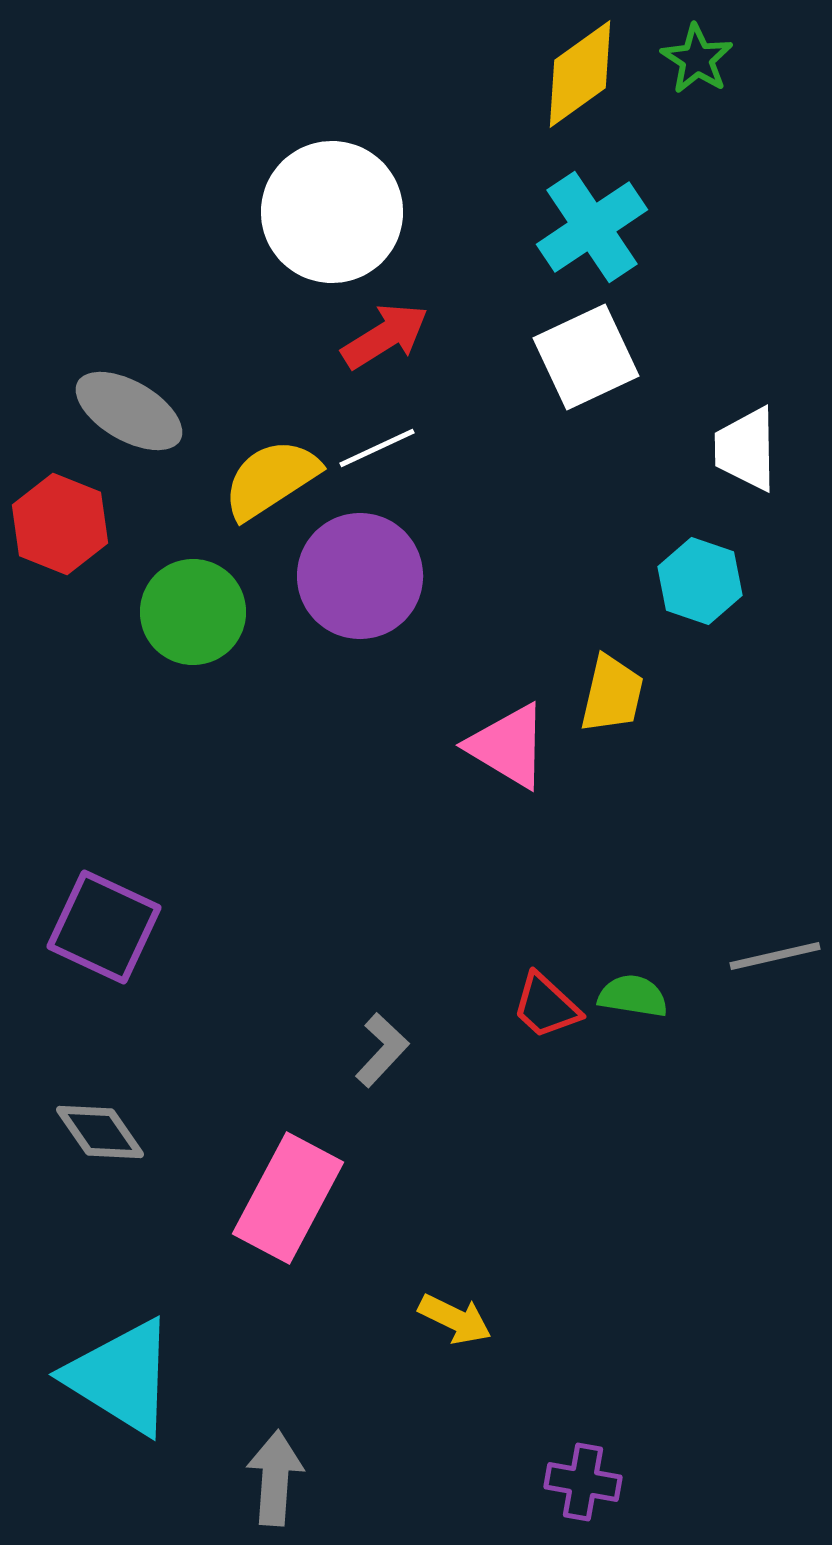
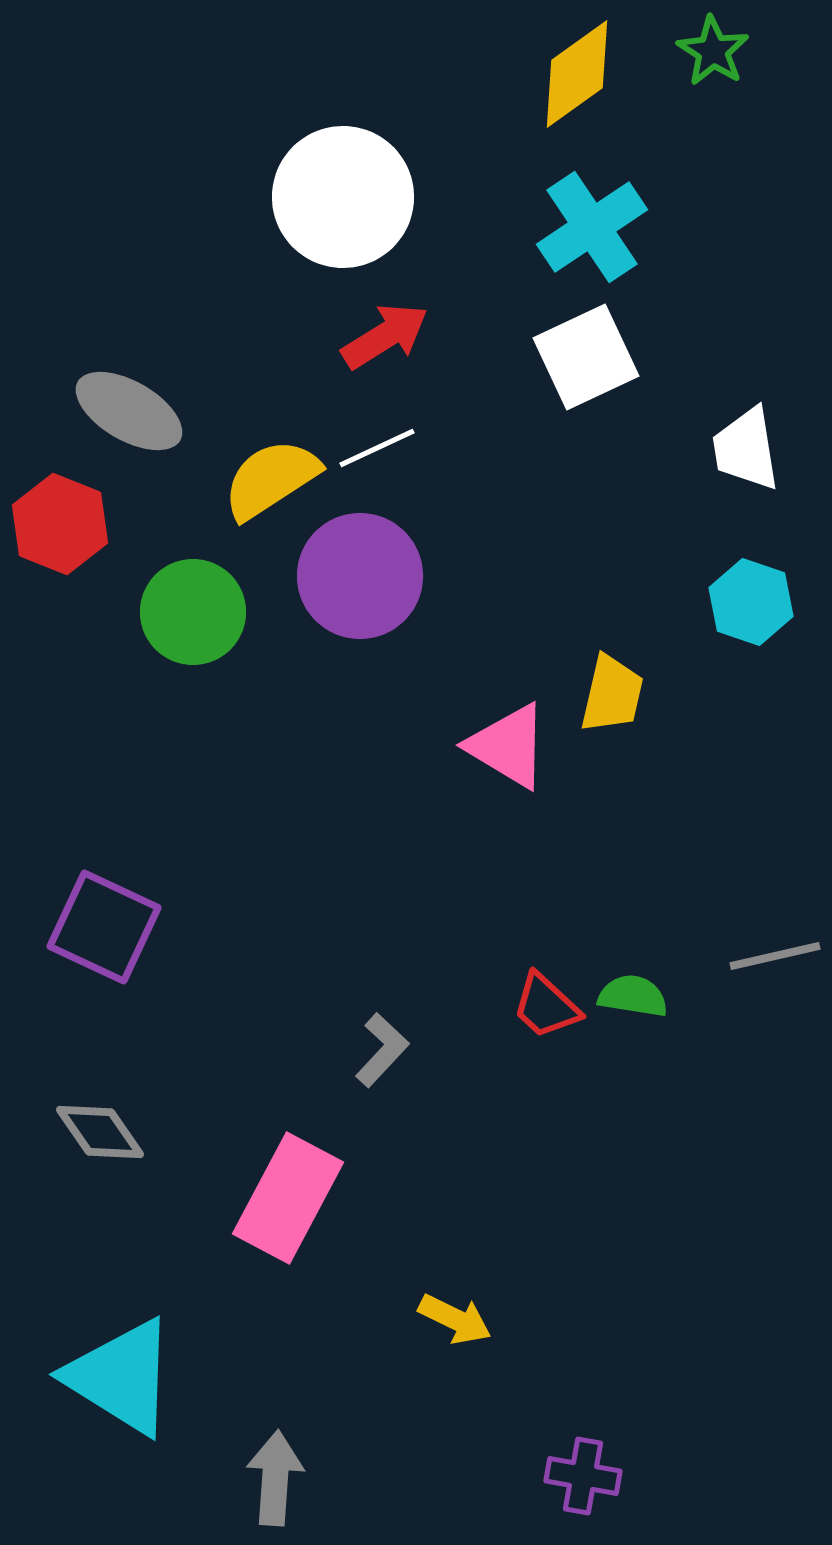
green star: moved 16 px right, 8 px up
yellow diamond: moved 3 px left
white circle: moved 11 px right, 15 px up
white trapezoid: rotated 8 degrees counterclockwise
cyan hexagon: moved 51 px right, 21 px down
purple cross: moved 6 px up
